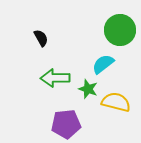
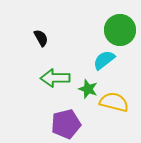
cyan semicircle: moved 1 px right, 4 px up
yellow semicircle: moved 2 px left
purple pentagon: rotated 8 degrees counterclockwise
